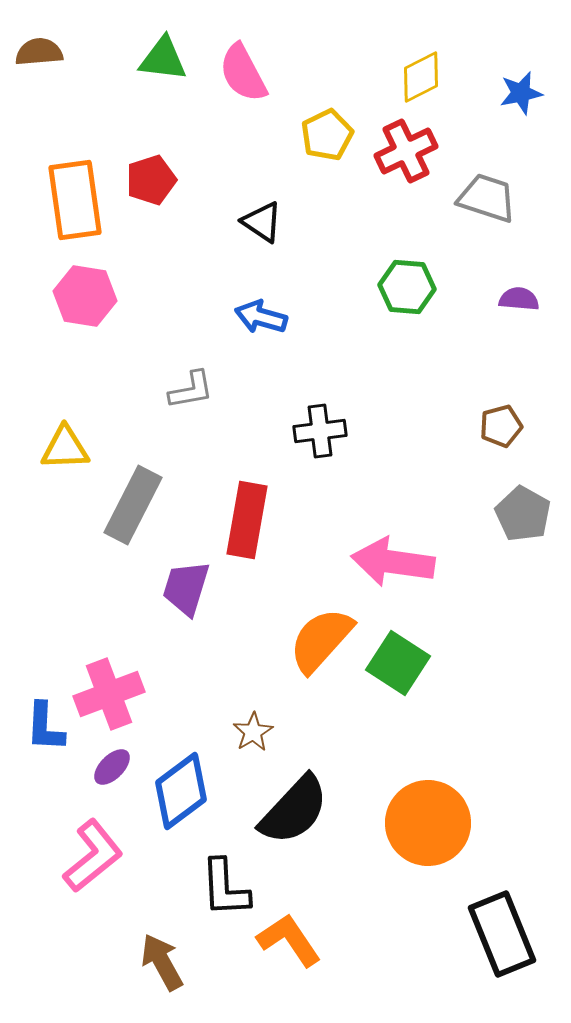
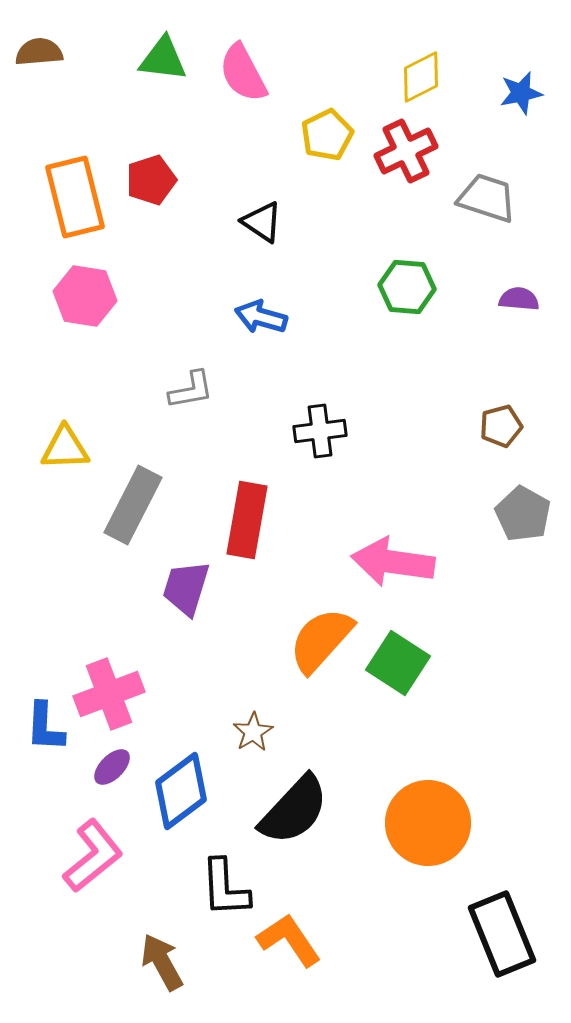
orange rectangle: moved 3 px up; rotated 6 degrees counterclockwise
